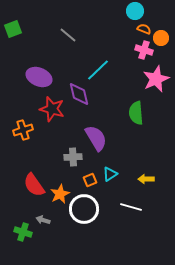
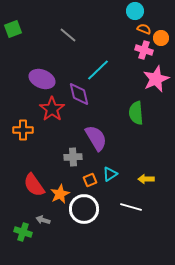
purple ellipse: moved 3 px right, 2 px down
red star: rotated 20 degrees clockwise
orange cross: rotated 18 degrees clockwise
